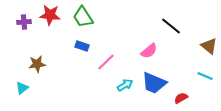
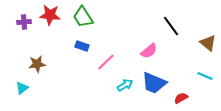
black line: rotated 15 degrees clockwise
brown triangle: moved 1 px left, 3 px up
